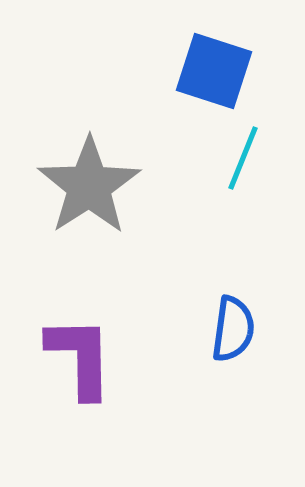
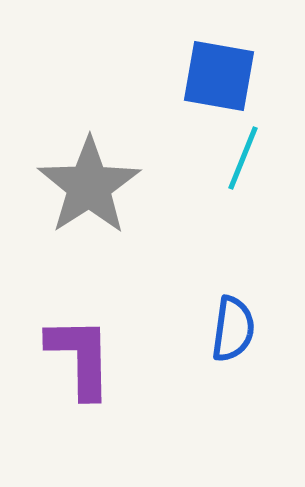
blue square: moved 5 px right, 5 px down; rotated 8 degrees counterclockwise
